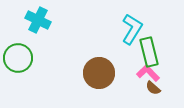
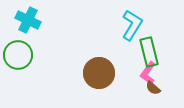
cyan cross: moved 10 px left
cyan L-shape: moved 4 px up
green circle: moved 3 px up
pink L-shape: rotated 100 degrees counterclockwise
